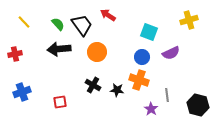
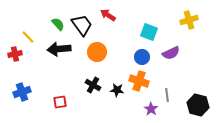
yellow line: moved 4 px right, 15 px down
orange cross: moved 1 px down
